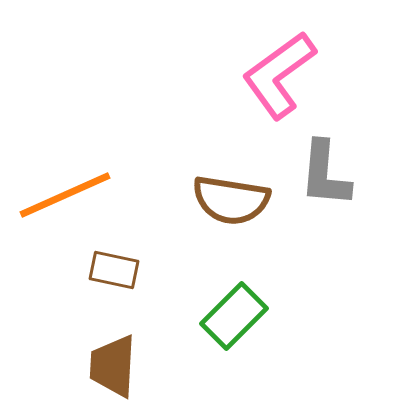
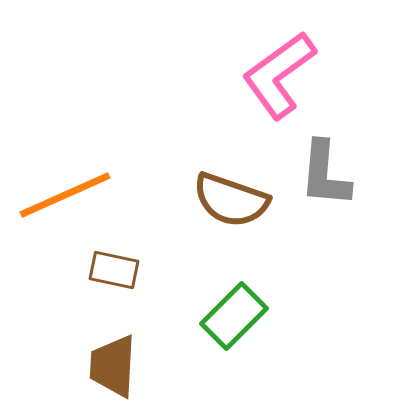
brown semicircle: rotated 10 degrees clockwise
